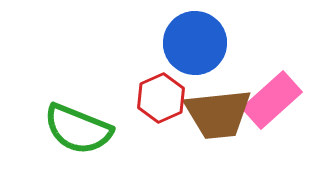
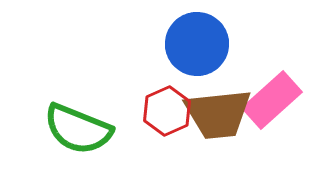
blue circle: moved 2 px right, 1 px down
red hexagon: moved 6 px right, 13 px down
